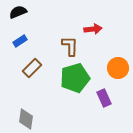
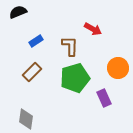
red arrow: rotated 36 degrees clockwise
blue rectangle: moved 16 px right
brown rectangle: moved 4 px down
